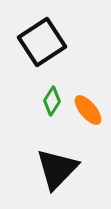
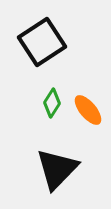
green diamond: moved 2 px down
